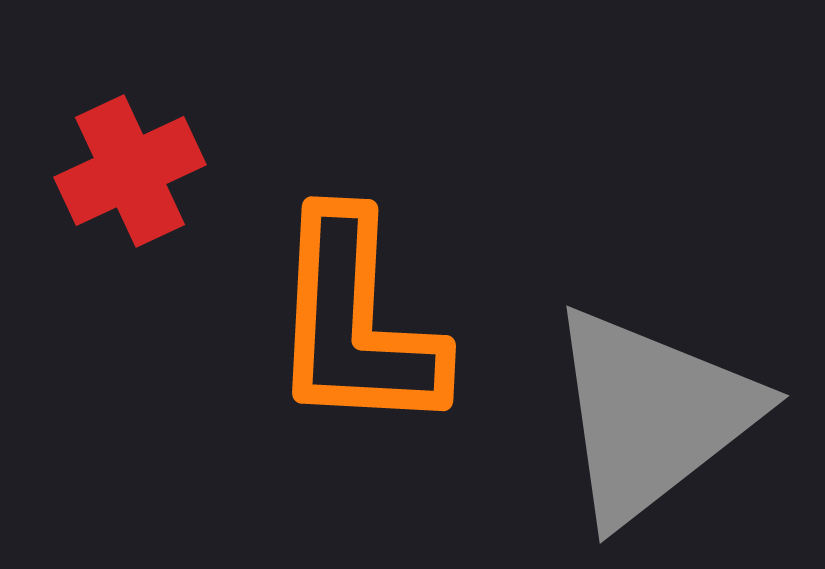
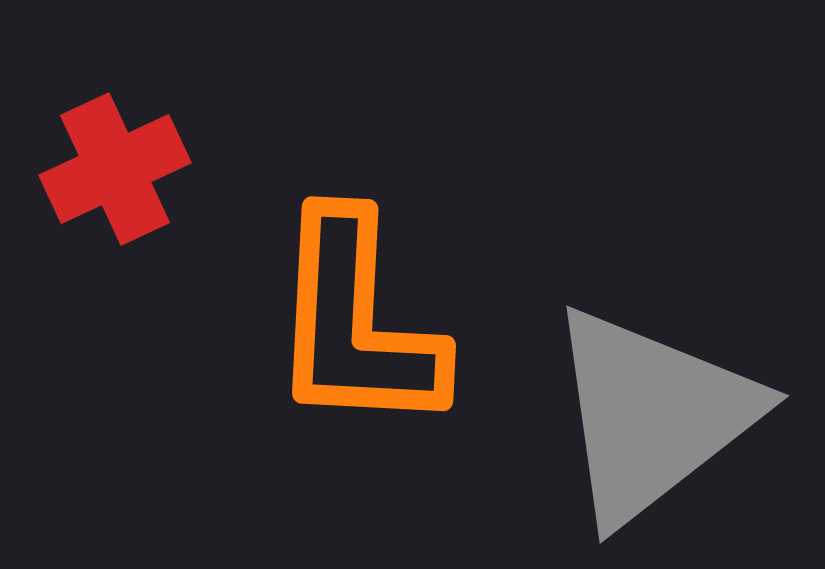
red cross: moved 15 px left, 2 px up
